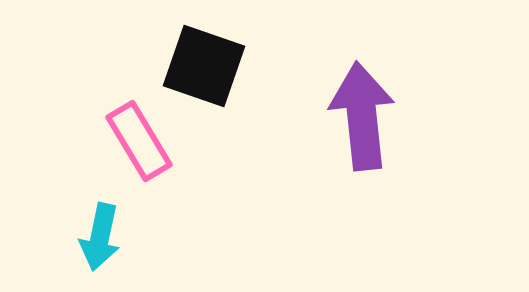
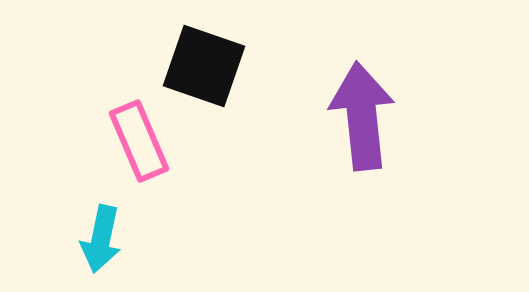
pink rectangle: rotated 8 degrees clockwise
cyan arrow: moved 1 px right, 2 px down
